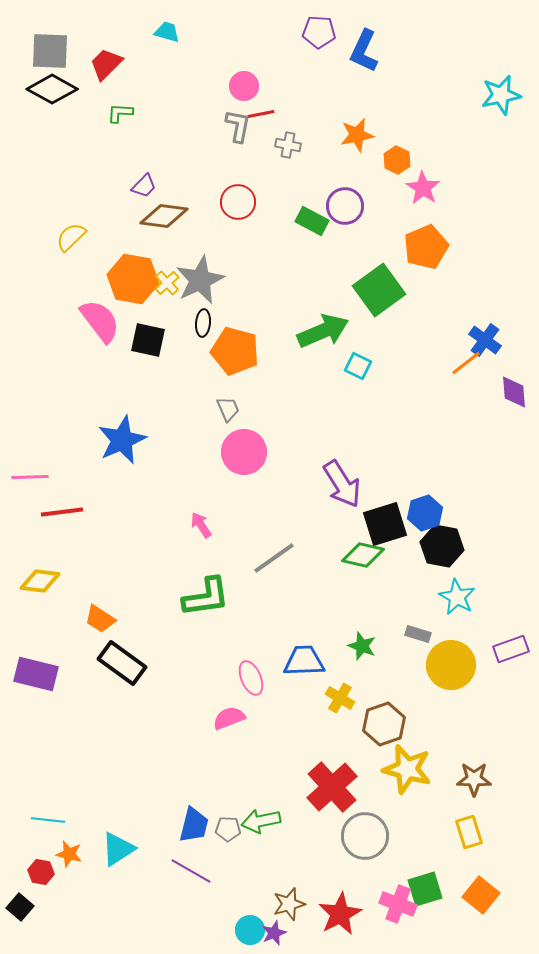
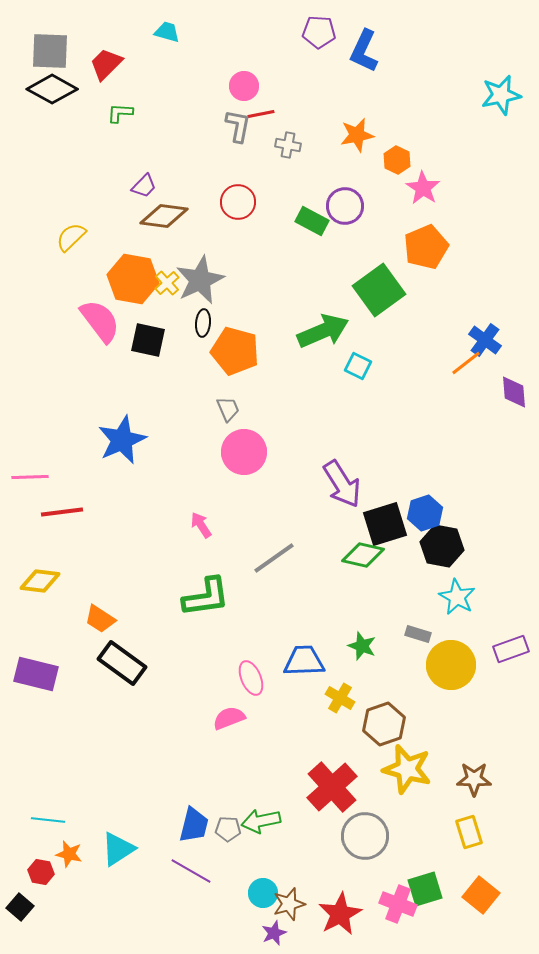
cyan circle at (250, 930): moved 13 px right, 37 px up
